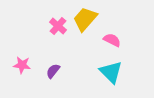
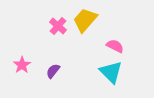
yellow trapezoid: moved 1 px down
pink semicircle: moved 3 px right, 6 px down
pink star: rotated 30 degrees clockwise
